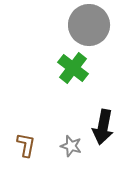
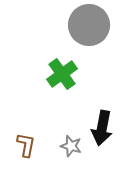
green cross: moved 11 px left, 6 px down; rotated 16 degrees clockwise
black arrow: moved 1 px left, 1 px down
